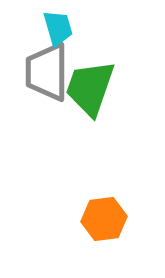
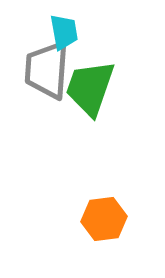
cyan trapezoid: moved 6 px right, 4 px down; rotated 6 degrees clockwise
gray trapezoid: moved 2 px up; rotated 4 degrees clockwise
